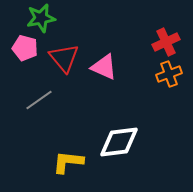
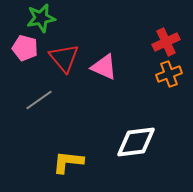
white diamond: moved 17 px right
